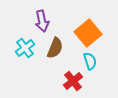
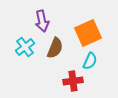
orange square: rotated 16 degrees clockwise
cyan cross: moved 1 px up
cyan semicircle: rotated 42 degrees clockwise
red cross: rotated 30 degrees clockwise
